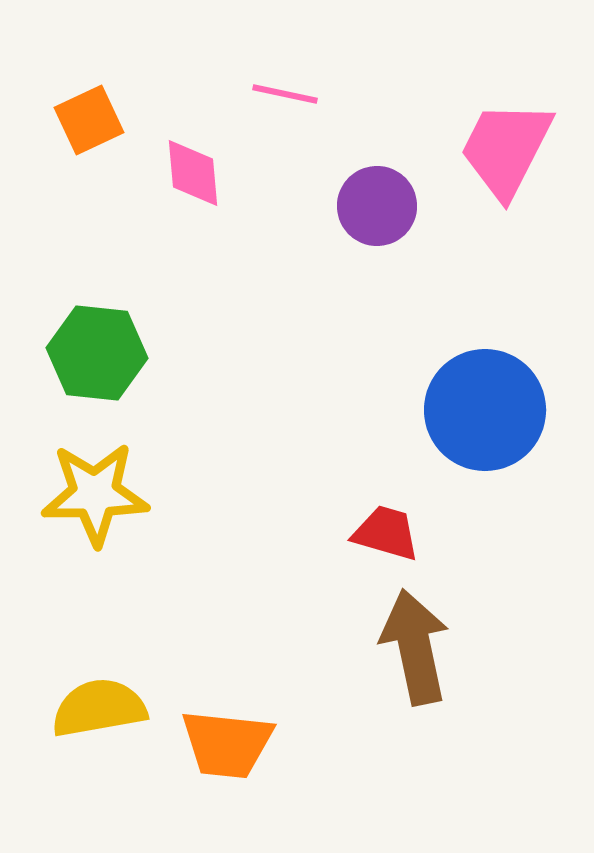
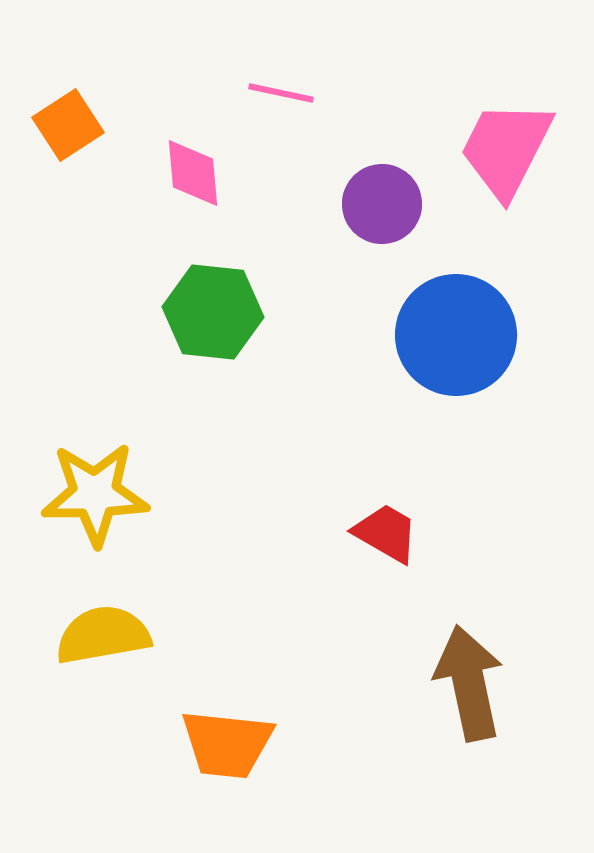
pink line: moved 4 px left, 1 px up
orange square: moved 21 px left, 5 px down; rotated 8 degrees counterclockwise
purple circle: moved 5 px right, 2 px up
green hexagon: moved 116 px right, 41 px up
blue circle: moved 29 px left, 75 px up
red trapezoid: rotated 14 degrees clockwise
brown arrow: moved 54 px right, 36 px down
yellow semicircle: moved 4 px right, 73 px up
